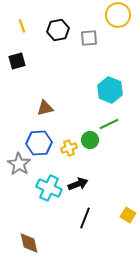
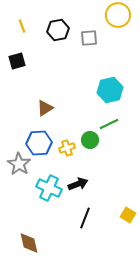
cyan hexagon: rotated 25 degrees clockwise
brown triangle: rotated 18 degrees counterclockwise
yellow cross: moved 2 px left
